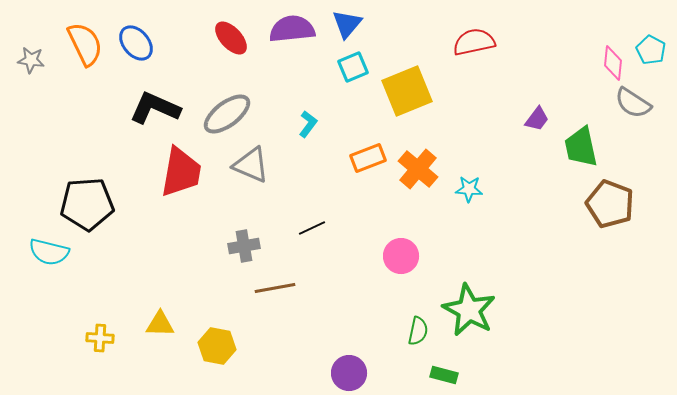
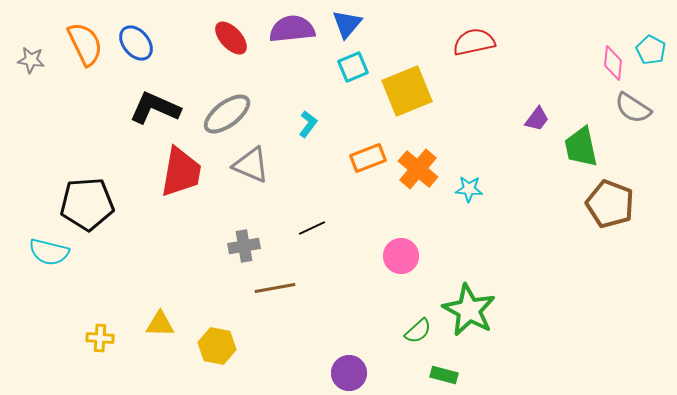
gray semicircle: moved 5 px down
green semicircle: rotated 36 degrees clockwise
